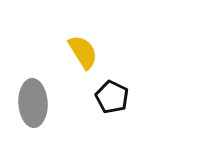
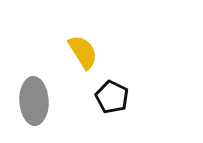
gray ellipse: moved 1 px right, 2 px up
